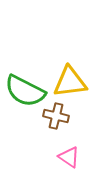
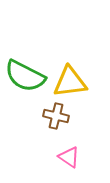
green semicircle: moved 15 px up
